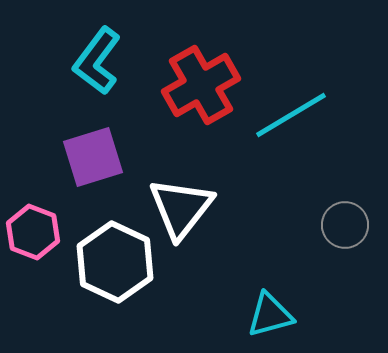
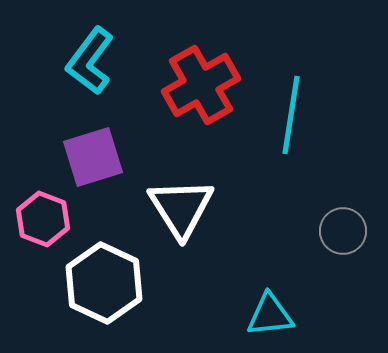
cyan L-shape: moved 7 px left
cyan line: rotated 50 degrees counterclockwise
white triangle: rotated 10 degrees counterclockwise
gray circle: moved 2 px left, 6 px down
pink hexagon: moved 10 px right, 13 px up
white hexagon: moved 11 px left, 21 px down
cyan triangle: rotated 9 degrees clockwise
